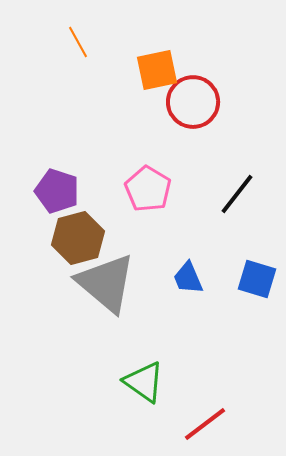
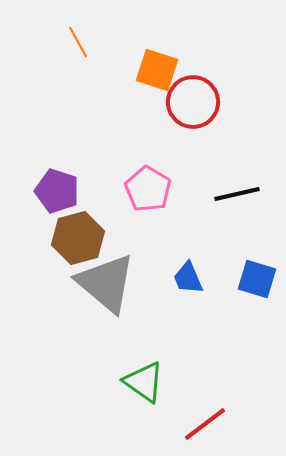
orange square: rotated 30 degrees clockwise
black line: rotated 39 degrees clockwise
